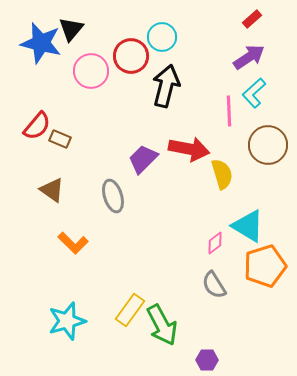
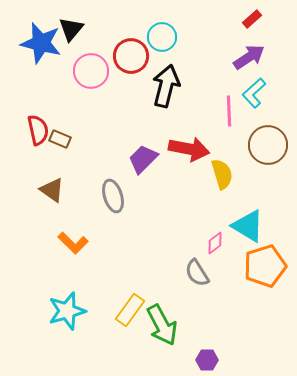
red semicircle: moved 1 px right, 4 px down; rotated 52 degrees counterclockwise
gray semicircle: moved 17 px left, 12 px up
cyan star: moved 10 px up
